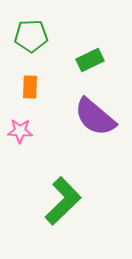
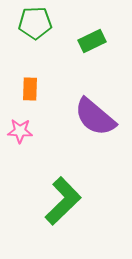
green pentagon: moved 4 px right, 13 px up
green rectangle: moved 2 px right, 19 px up
orange rectangle: moved 2 px down
